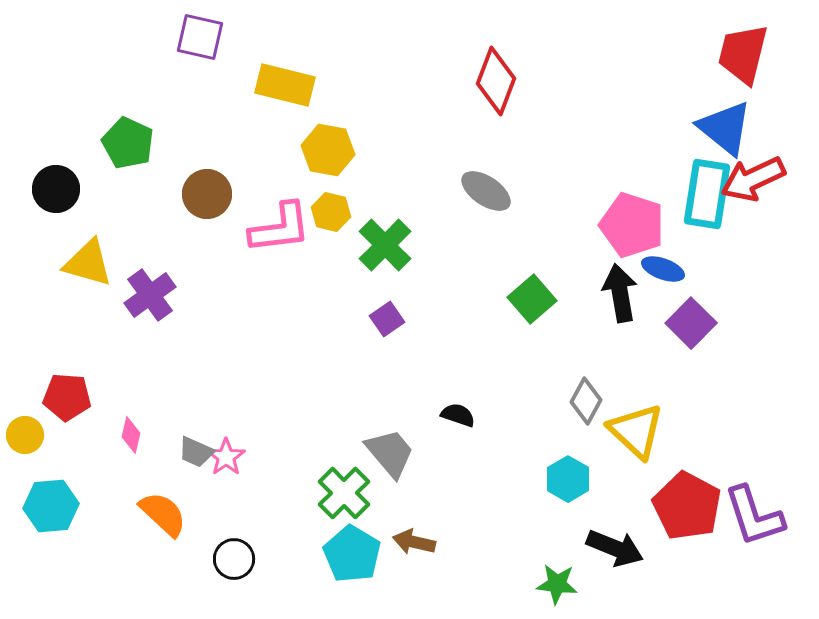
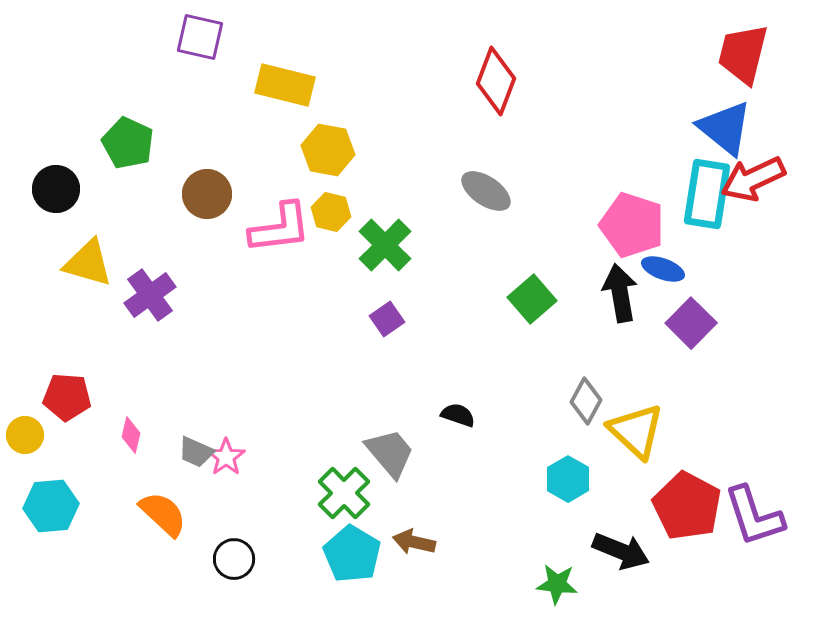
black arrow at (615, 548): moved 6 px right, 3 px down
